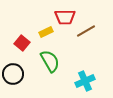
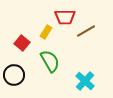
yellow rectangle: rotated 32 degrees counterclockwise
black circle: moved 1 px right, 1 px down
cyan cross: rotated 24 degrees counterclockwise
